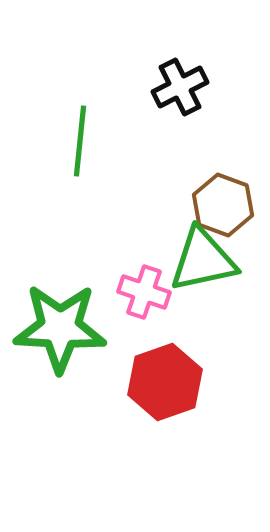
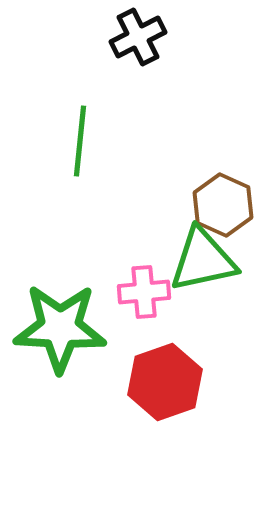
black cross: moved 42 px left, 50 px up
brown hexagon: rotated 4 degrees clockwise
pink cross: rotated 24 degrees counterclockwise
